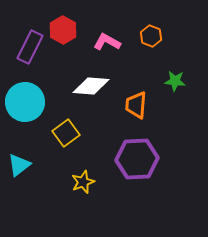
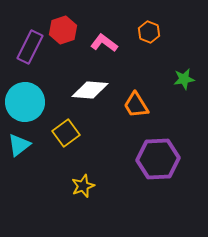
red hexagon: rotated 12 degrees clockwise
orange hexagon: moved 2 px left, 4 px up
pink L-shape: moved 3 px left, 1 px down; rotated 8 degrees clockwise
green star: moved 9 px right, 2 px up; rotated 15 degrees counterclockwise
white diamond: moved 1 px left, 4 px down
orange trapezoid: rotated 36 degrees counterclockwise
purple hexagon: moved 21 px right
cyan triangle: moved 20 px up
yellow star: moved 4 px down
